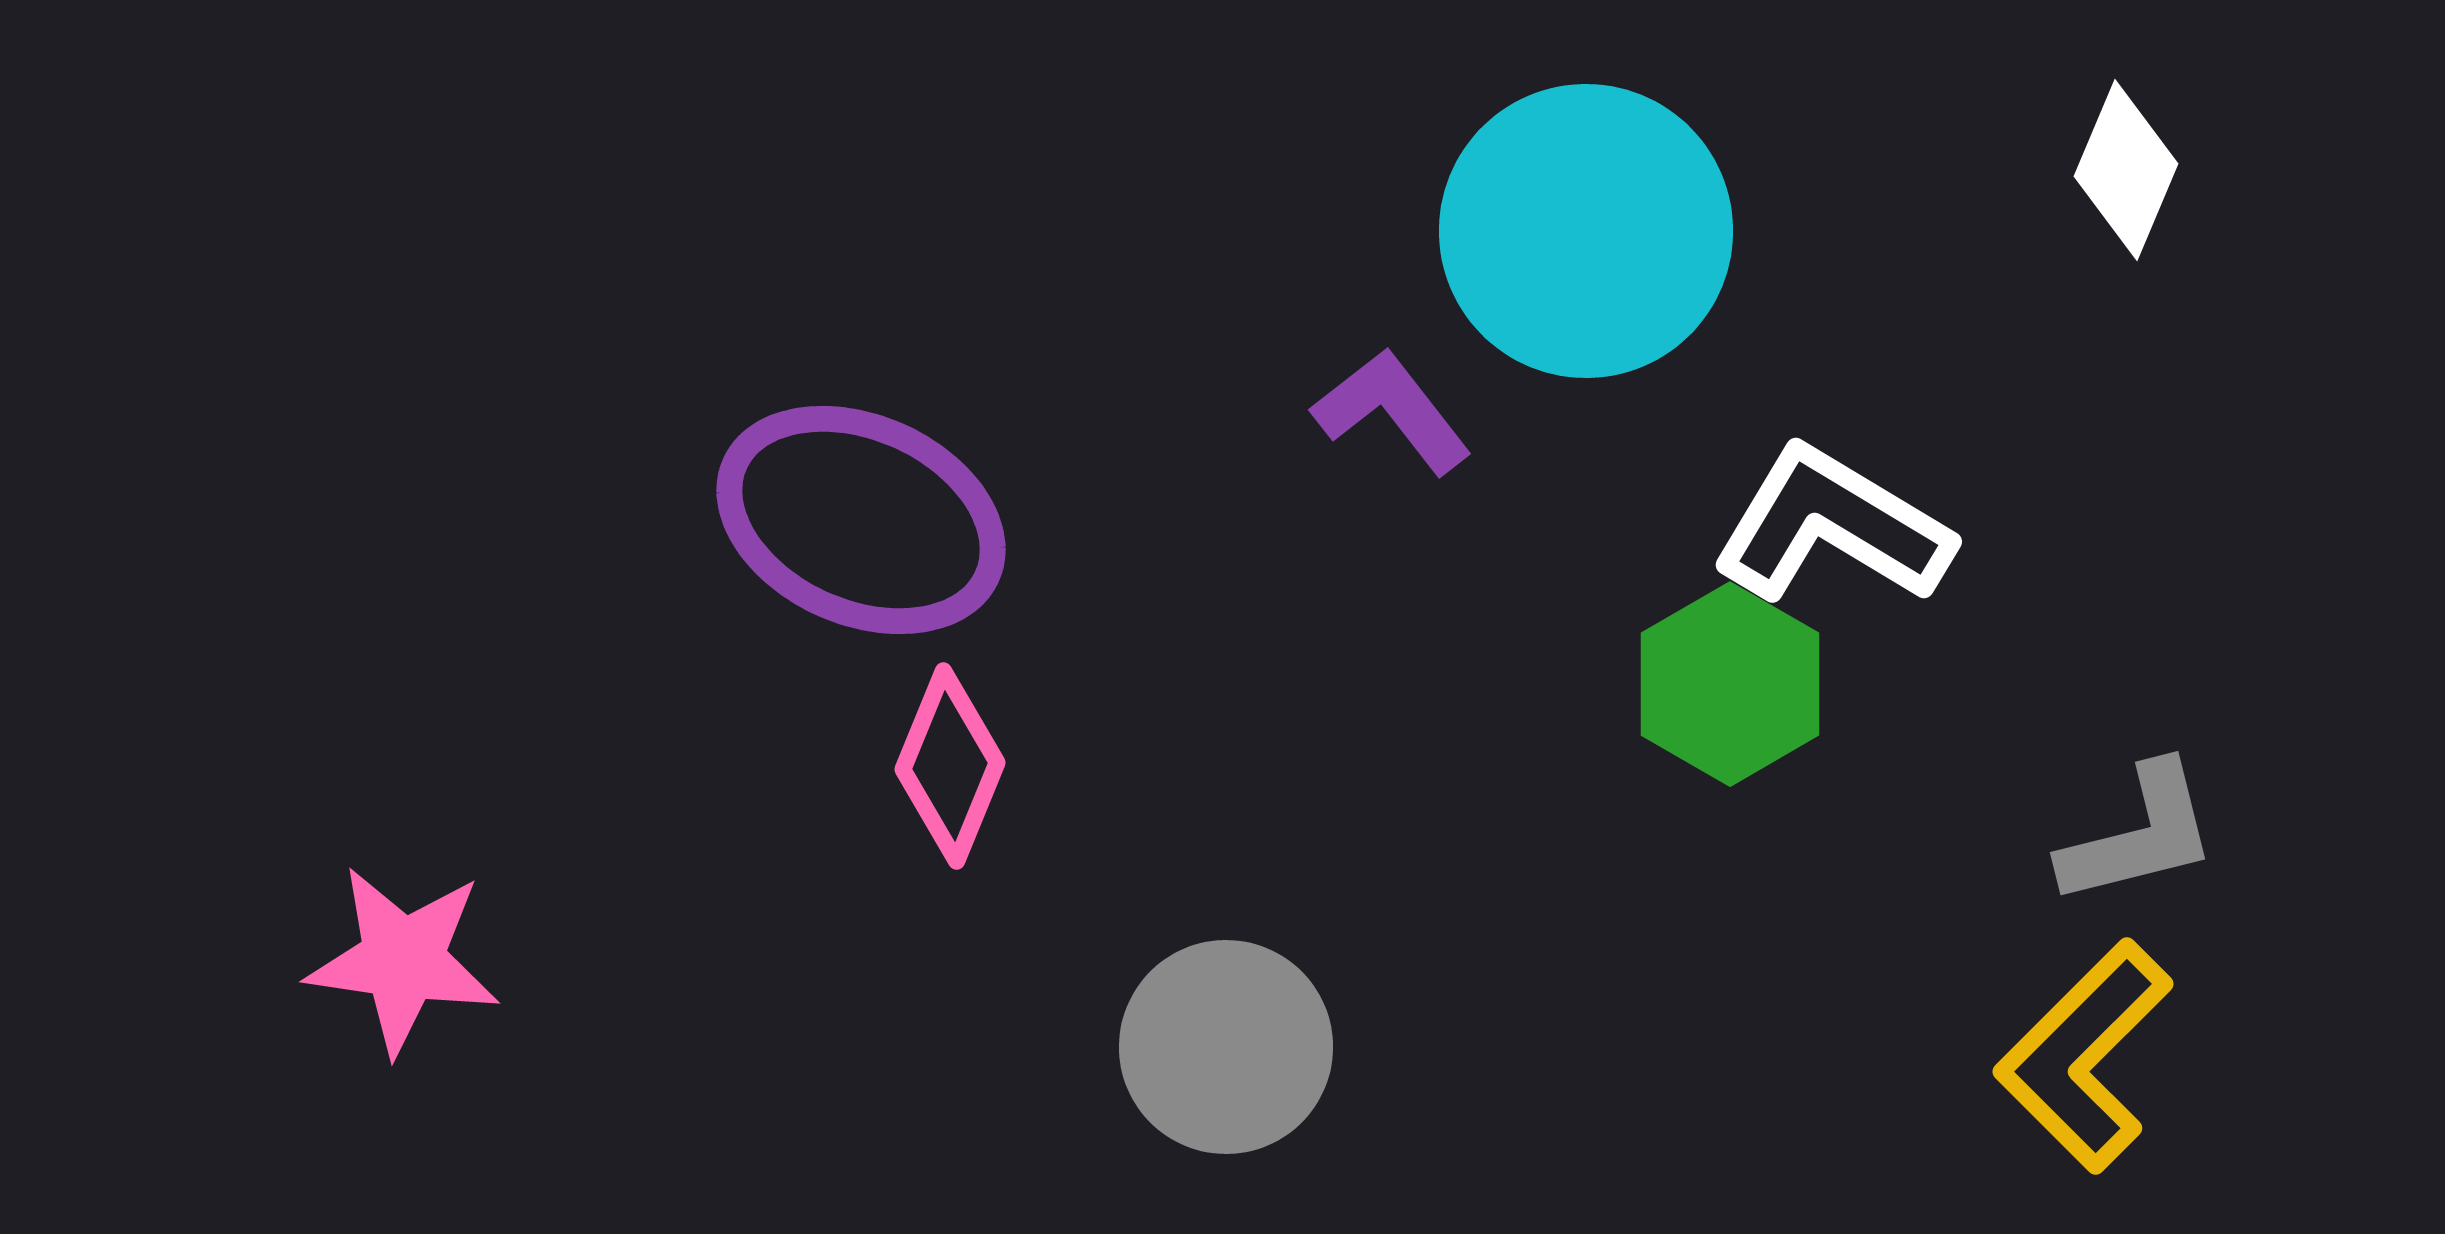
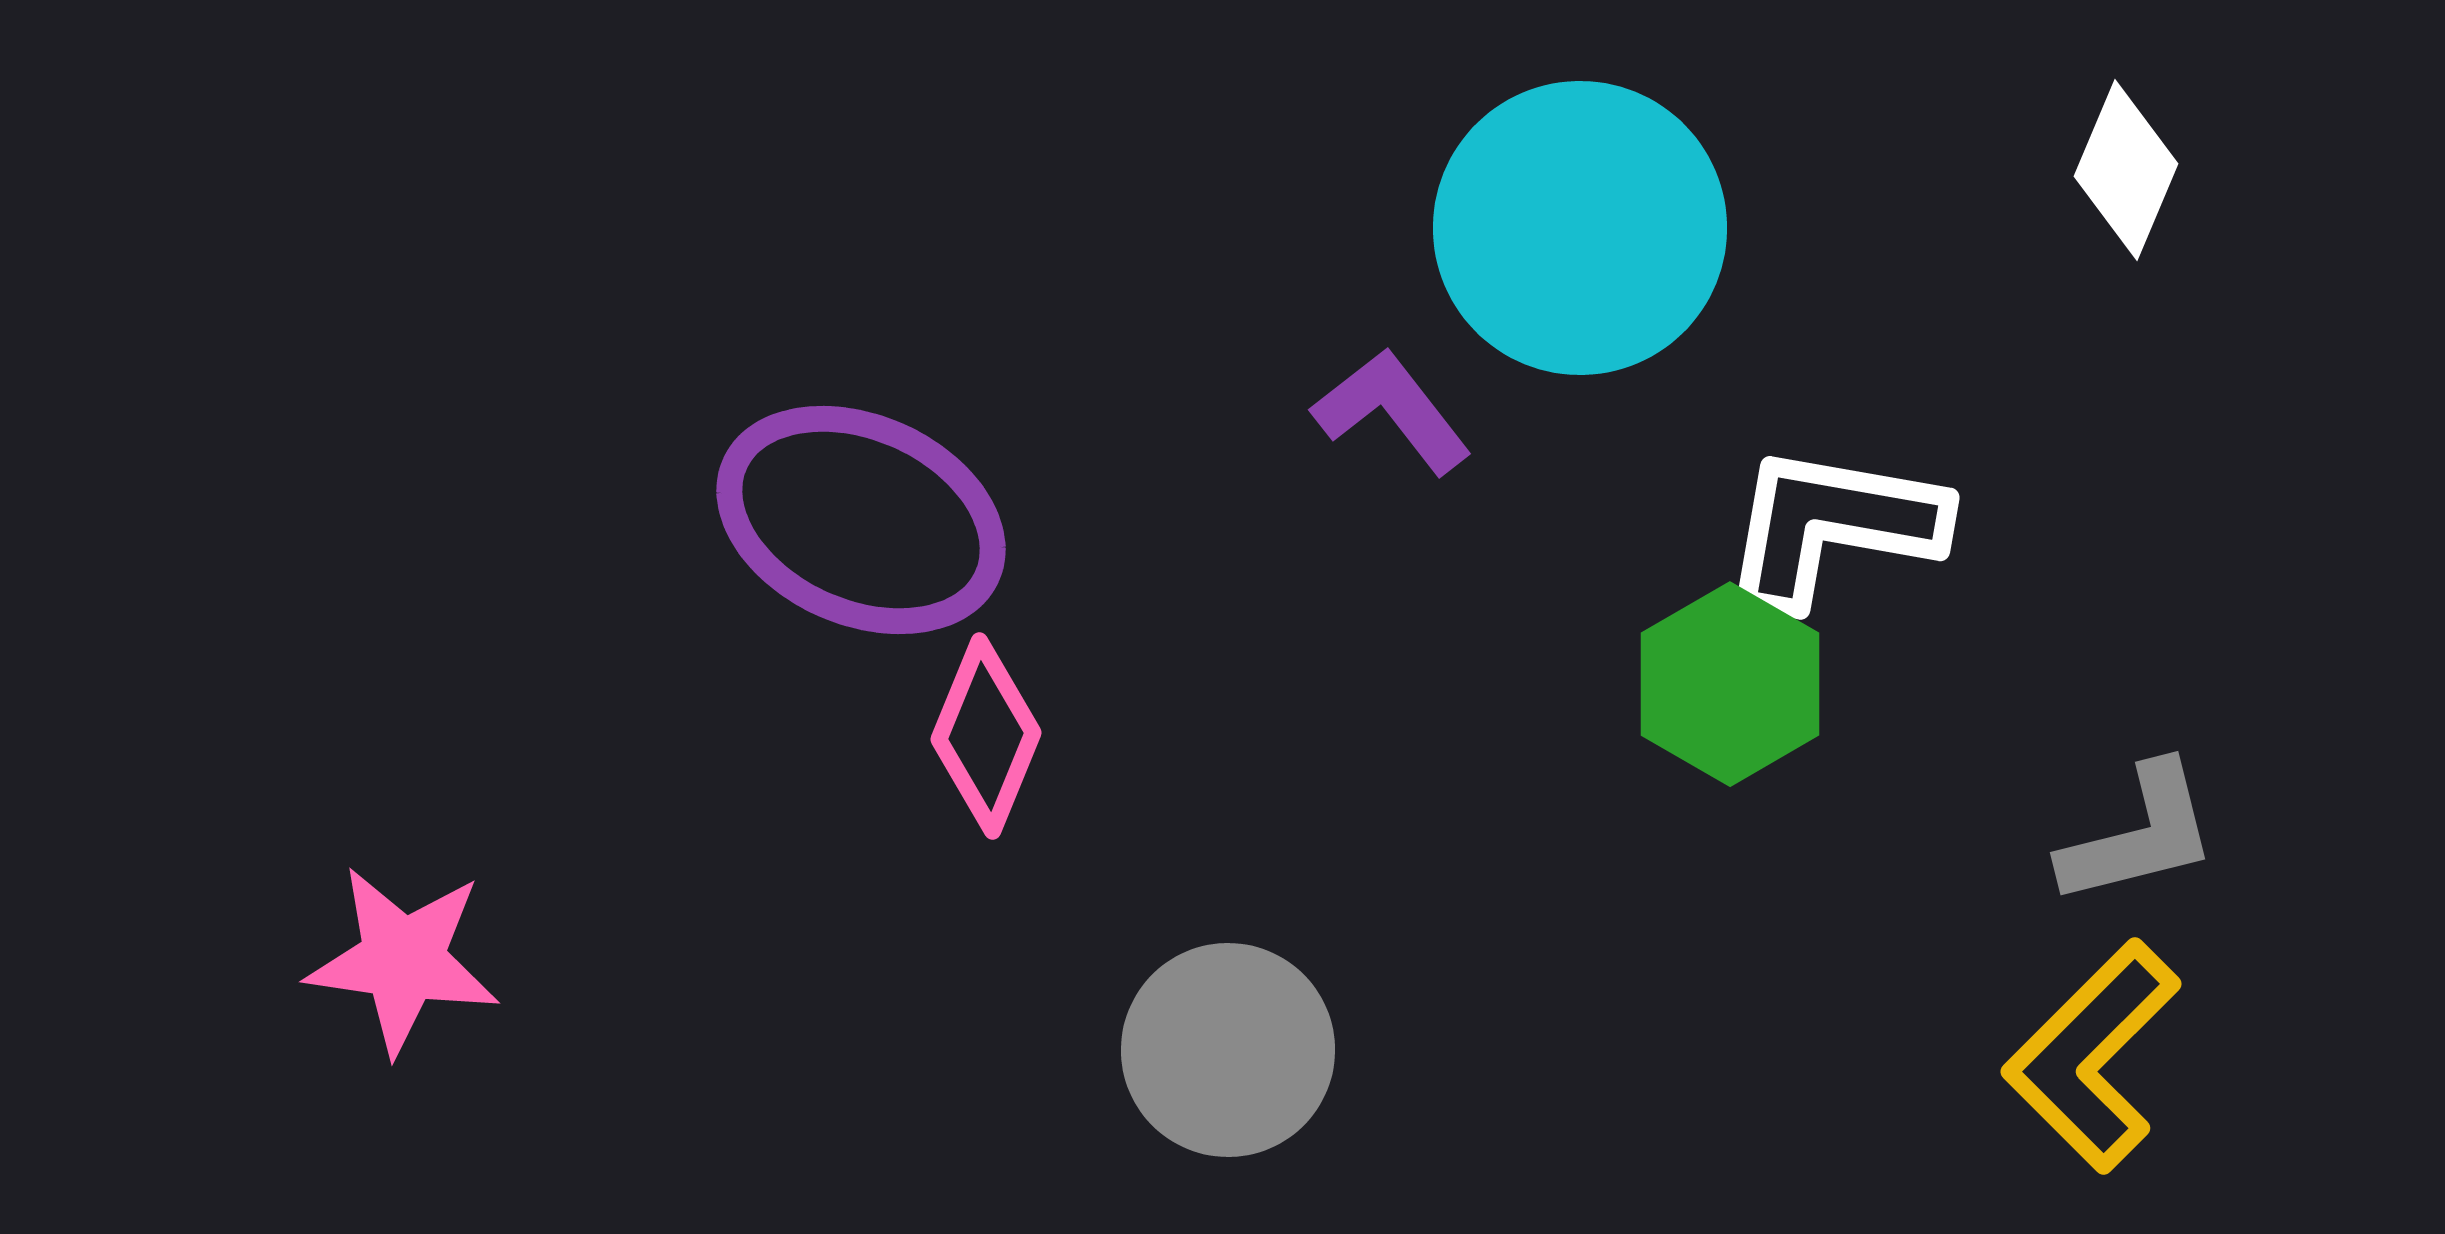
cyan circle: moved 6 px left, 3 px up
white L-shape: rotated 21 degrees counterclockwise
pink diamond: moved 36 px right, 30 px up
gray circle: moved 2 px right, 3 px down
yellow L-shape: moved 8 px right
